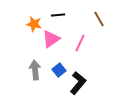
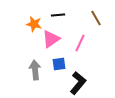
brown line: moved 3 px left, 1 px up
blue square: moved 6 px up; rotated 32 degrees clockwise
